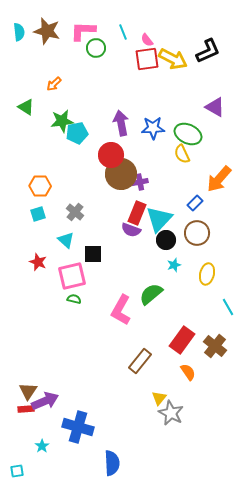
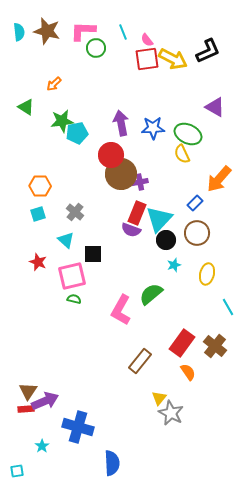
red rectangle at (182, 340): moved 3 px down
